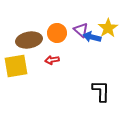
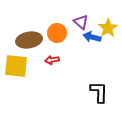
purple triangle: moved 8 px up
yellow square: rotated 15 degrees clockwise
black L-shape: moved 2 px left, 1 px down
